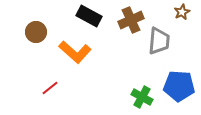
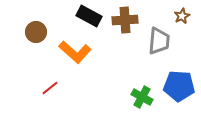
brown star: moved 4 px down
brown cross: moved 6 px left; rotated 20 degrees clockwise
